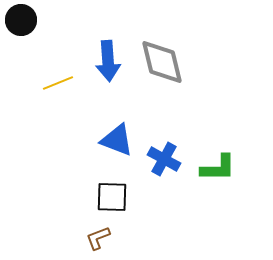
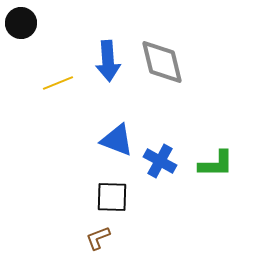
black circle: moved 3 px down
blue cross: moved 4 px left, 2 px down
green L-shape: moved 2 px left, 4 px up
